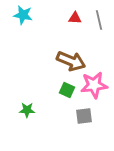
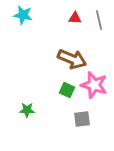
brown arrow: moved 1 px right, 2 px up
pink star: rotated 24 degrees clockwise
gray square: moved 2 px left, 3 px down
